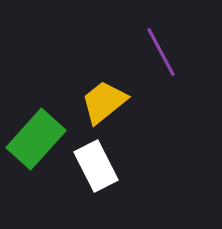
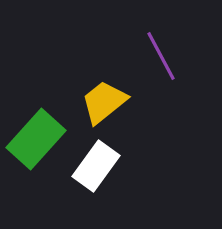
purple line: moved 4 px down
white rectangle: rotated 63 degrees clockwise
